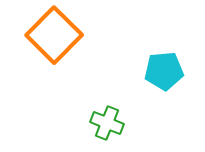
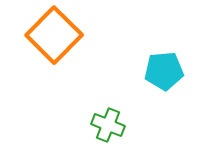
green cross: moved 1 px right, 2 px down
